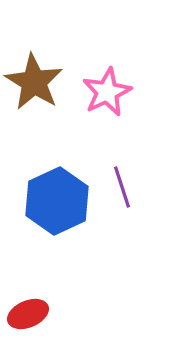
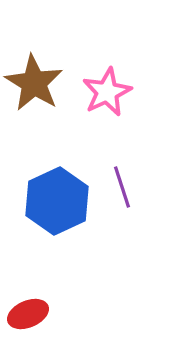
brown star: moved 1 px down
